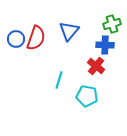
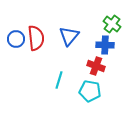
green cross: rotated 36 degrees counterclockwise
blue triangle: moved 5 px down
red semicircle: rotated 25 degrees counterclockwise
red cross: rotated 18 degrees counterclockwise
cyan pentagon: moved 3 px right, 5 px up
